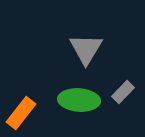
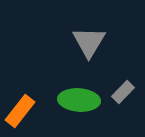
gray triangle: moved 3 px right, 7 px up
orange rectangle: moved 1 px left, 2 px up
